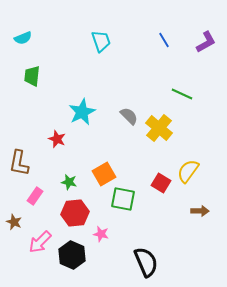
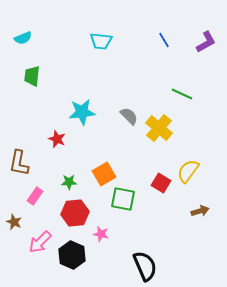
cyan trapezoid: rotated 115 degrees clockwise
cyan star: rotated 20 degrees clockwise
green star: rotated 14 degrees counterclockwise
brown arrow: rotated 18 degrees counterclockwise
black semicircle: moved 1 px left, 4 px down
